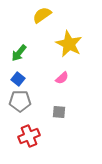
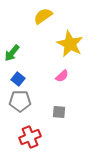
yellow semicircle: moved 1 px right, 1 px down
yellow star: moved 1 px right
green arrow: moved 7 px left
pink semicircle: moved 2 px up
red cross: moved 1 px right, 1 px down
